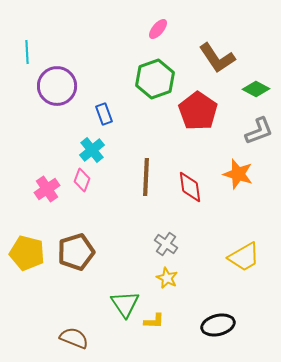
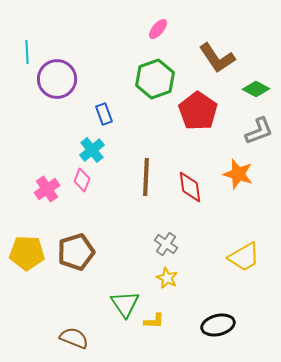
purple circle: moved 7 px up
yellow pentagon: rotated 12 degrees counterclockwise
